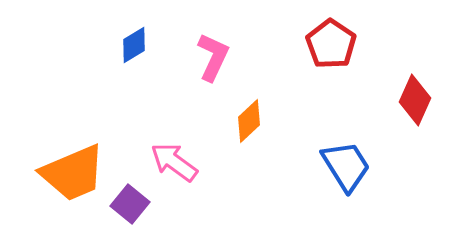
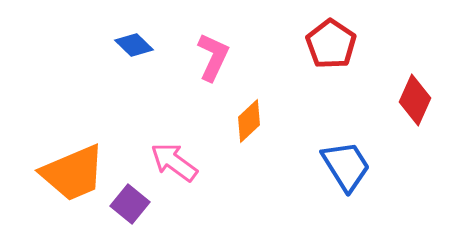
blue diamond: rotated 75 degrees clockwise
